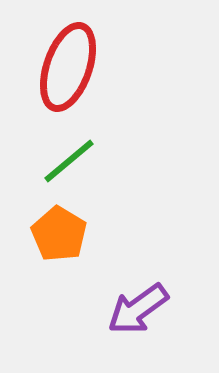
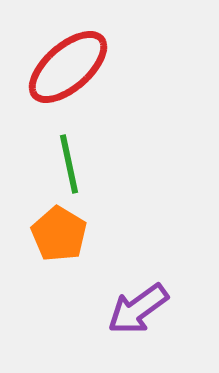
red ellipse: rotated 30 degrees clockwise
green line: moved 3 px down; rotated 62 degrees counterclockwise
